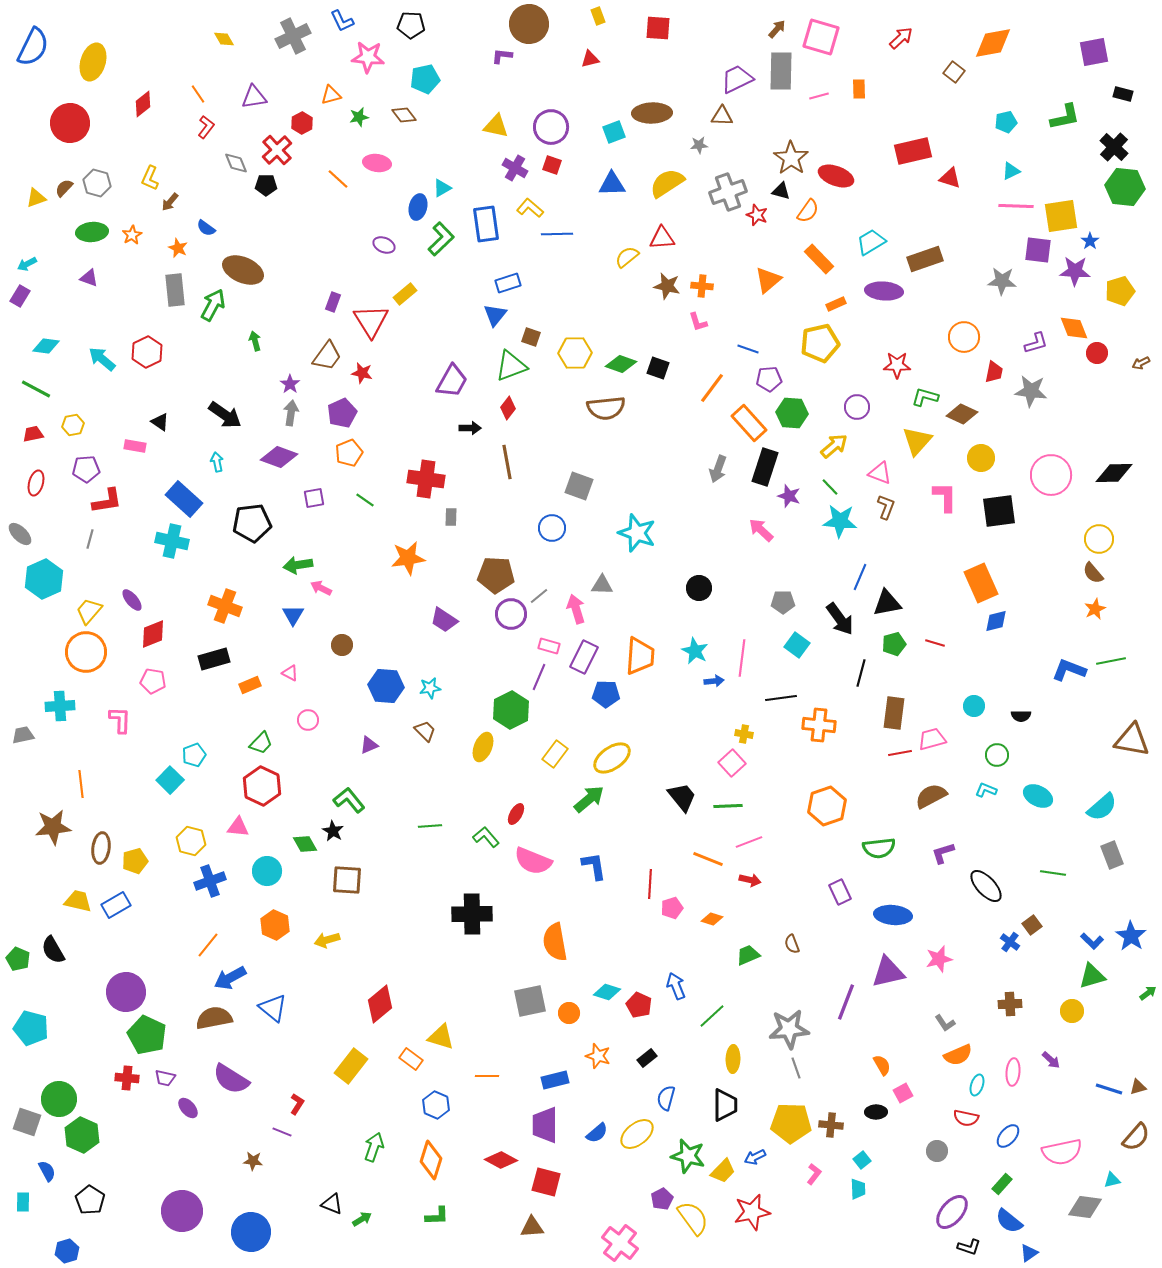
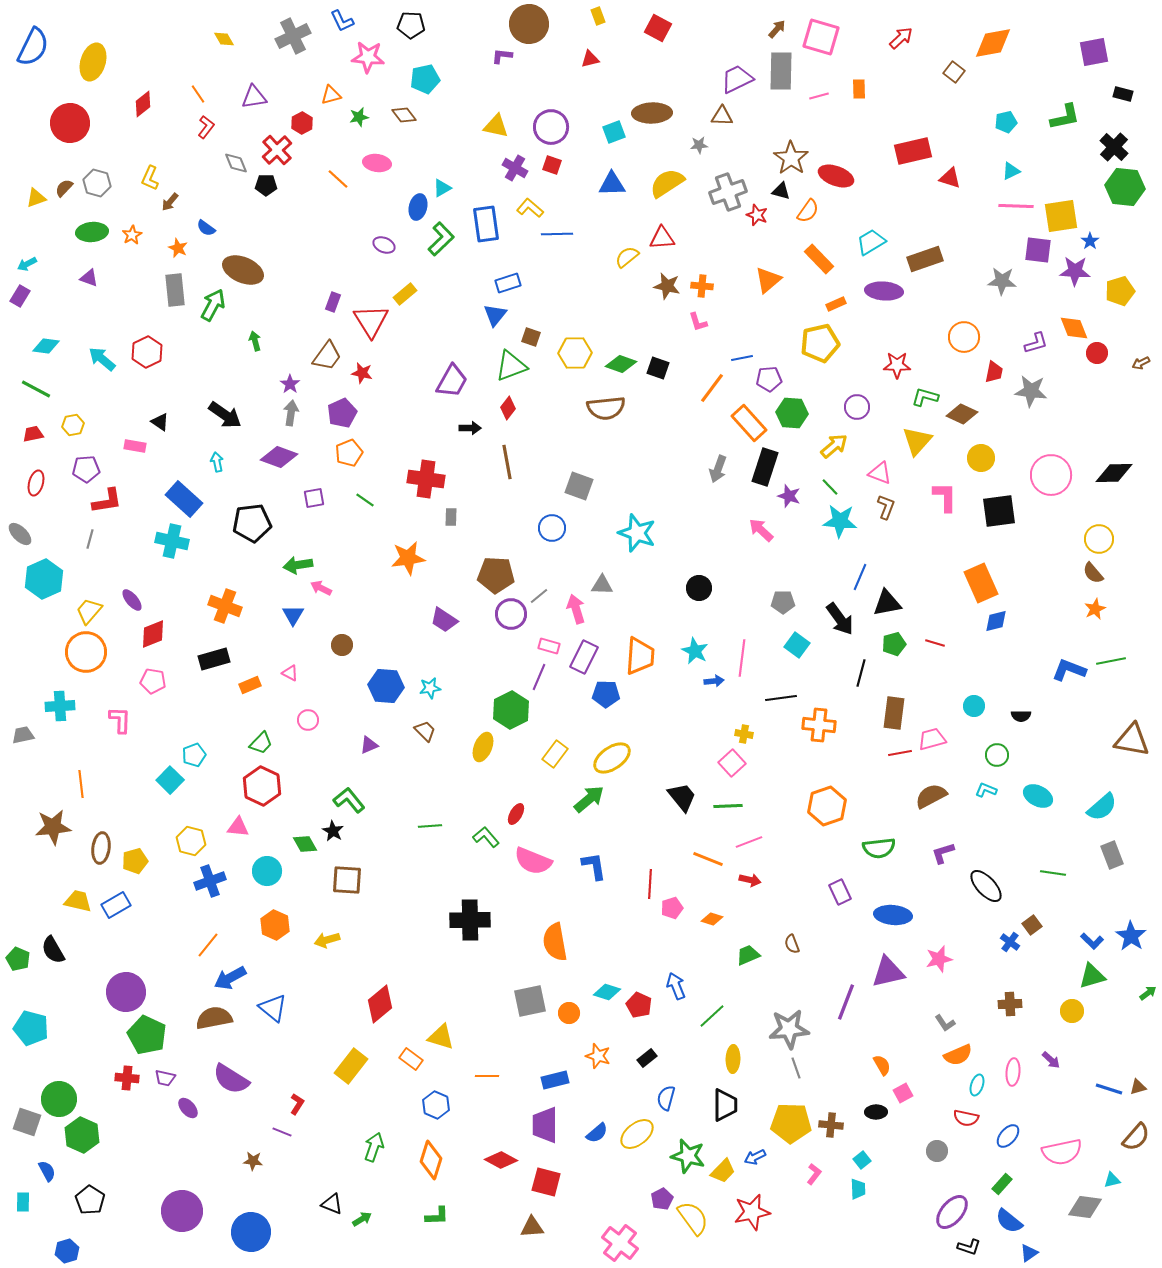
red square at (658, 28): rotated 24 degrees clockwise
blue line at (748, 349): moved 6 px left, 9 px down; rotated 30 degrees counterclockwise
black cross at (472, 914): moved 2 px left, 6 px down
